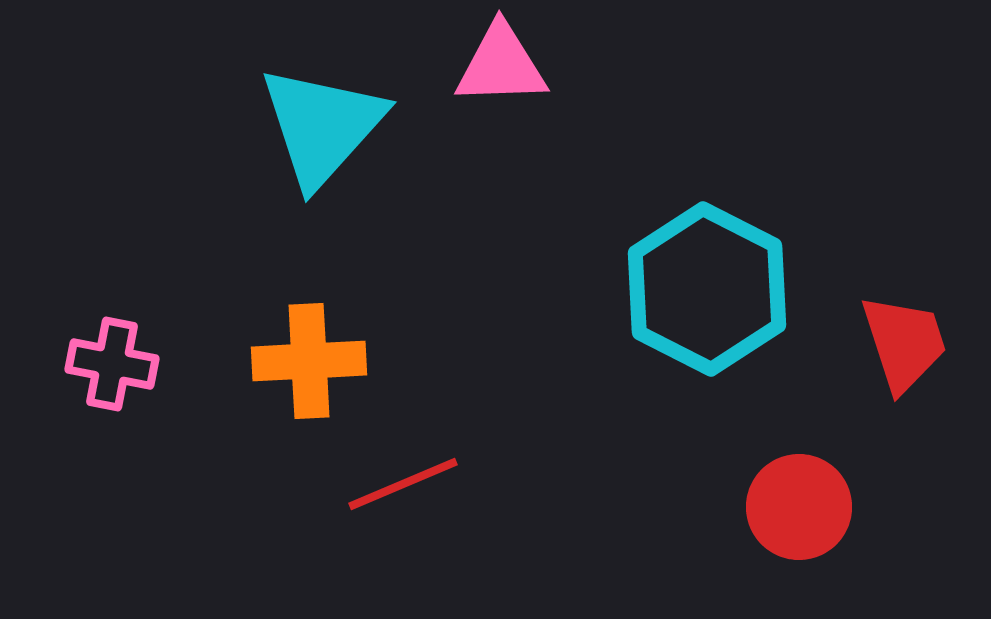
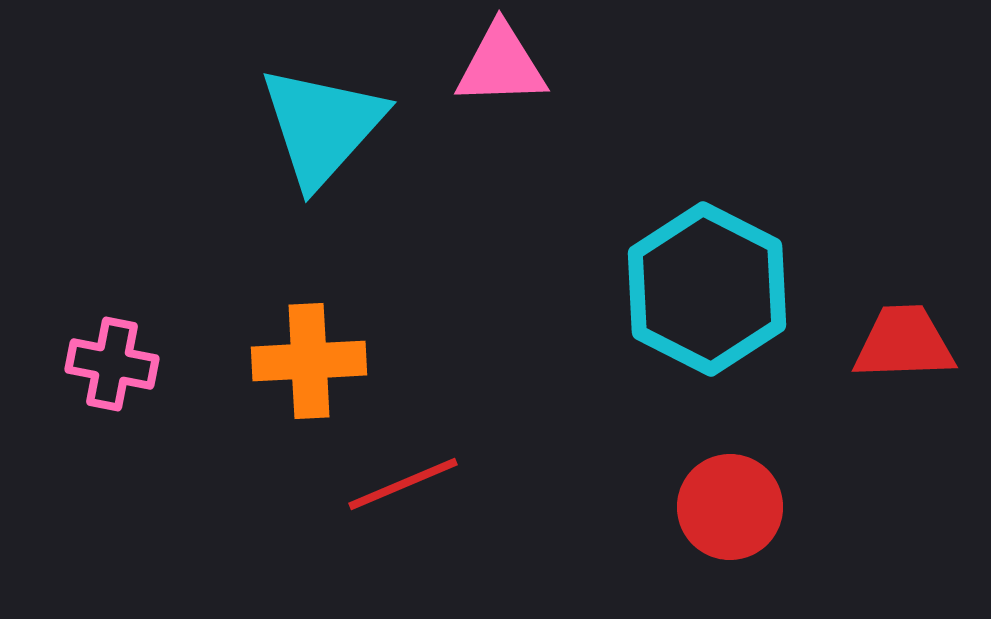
red trapezoid: rotated 74 degrees counterclockwise
red circle: moved 69 px left
